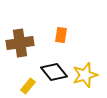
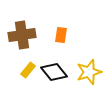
brown cross: moved 2 px right, 8 px up
yellow star: moved 4 px right, 3 px up
yellow rectangle: moved 16 px up
